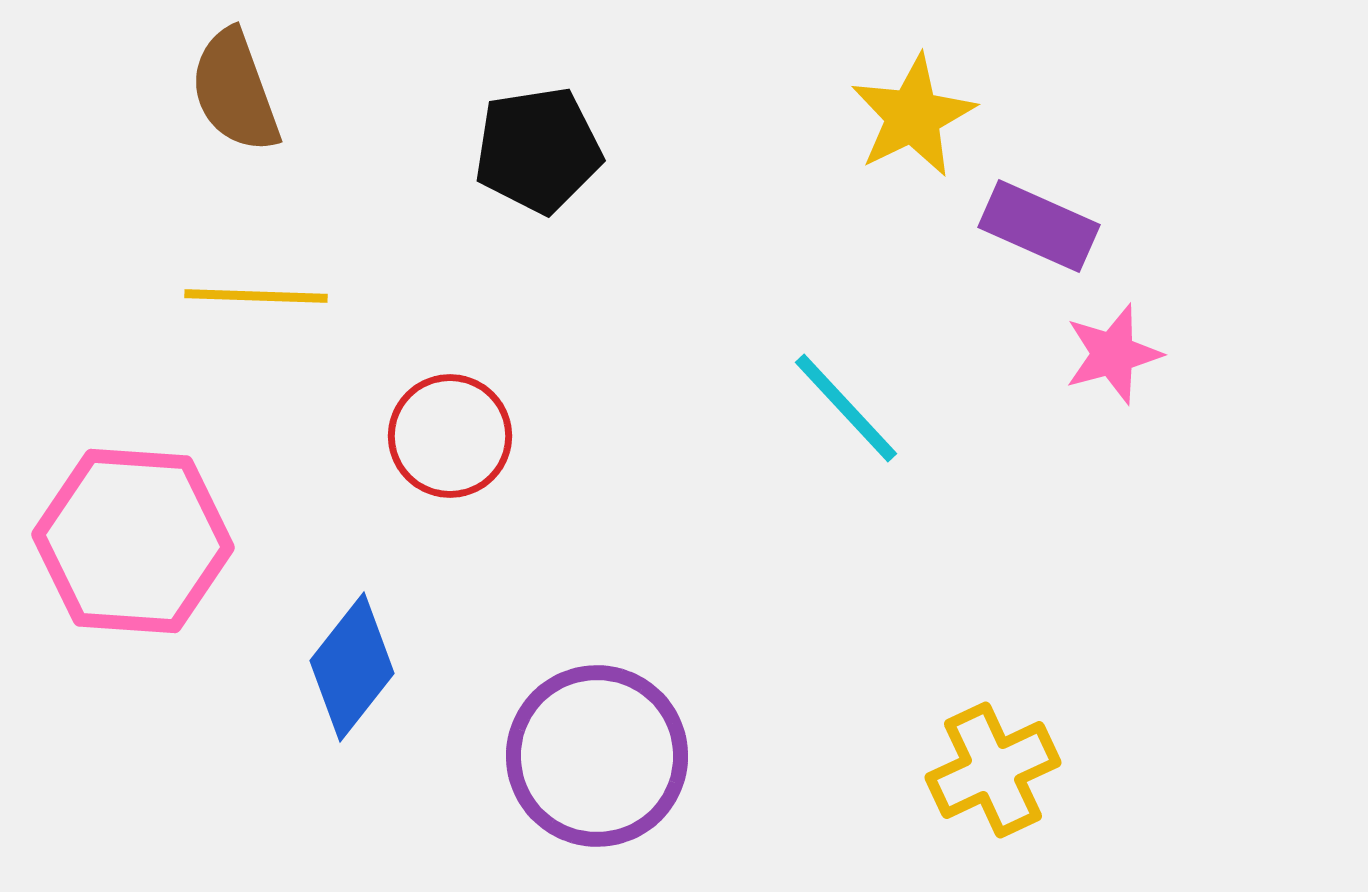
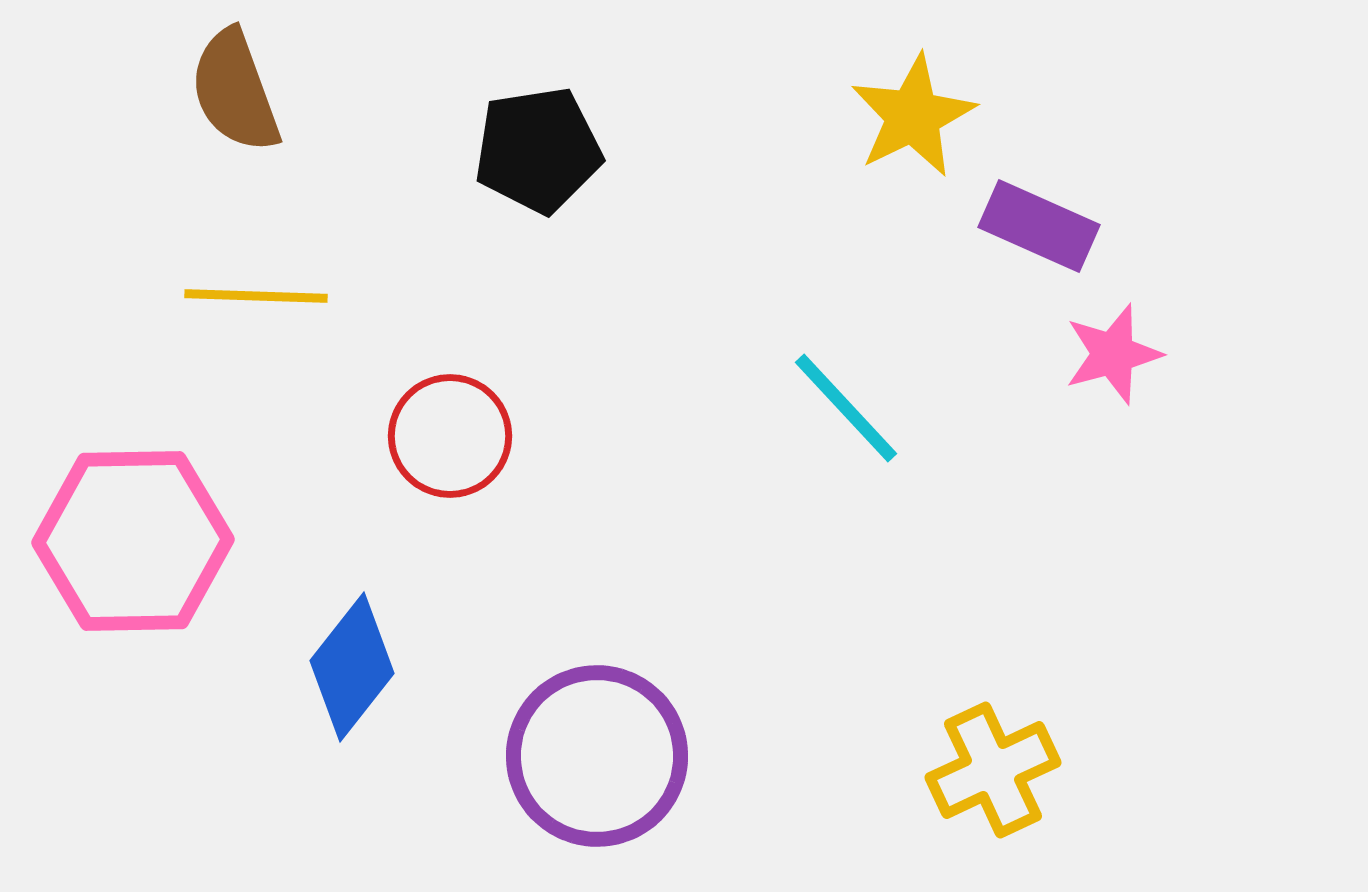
pink hexagon: rotated 5 degrees counterclockwise
